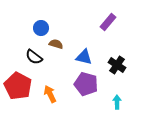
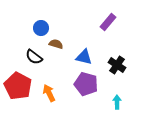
orange arrow: moved 1 px left, 1 px up
